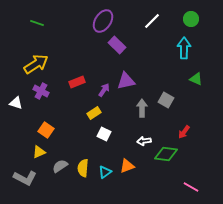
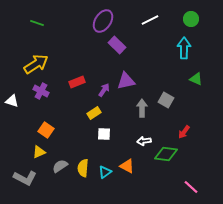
white line: moved 2 px left, 1 px up; rotated 18 degrees clockwise
white triangle: moved 4 px left, 2 px up
white square: rotated 24 degrees counterclockwise
orange triangle: rotated 49 degrees clockwise
pink line: rotated 14 degrees clockwise
